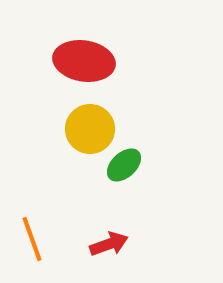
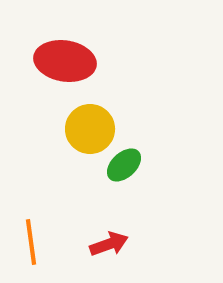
red ellipse: moved 19 px left
orange line: moved 1 px left, 3 px down; rotated 12 degrees clockwise
